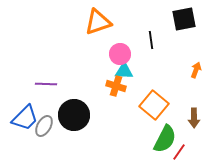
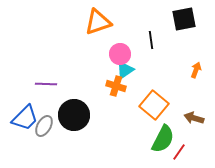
cyan triangle: moved 1 px right, 1 px up; rotated 36 degrees counterclockwise
brown arrow: rotated 108 degrees clockwise
green semicircle: moved 2 px left
